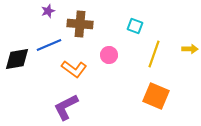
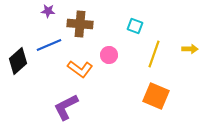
purple star: rotated 24 degrees clockwise
black diamond: moved 1 px right, 2 px down; rotated 32 degrees counterclockwise
orange L-shape: moved 6 px right
